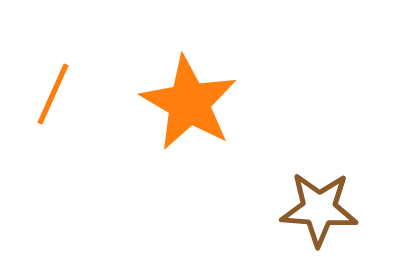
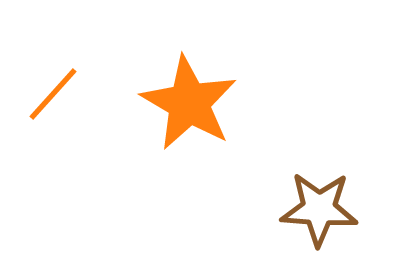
orange line: rotated 18 degrees clockwise
